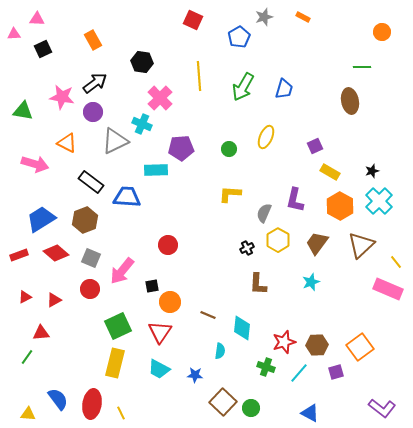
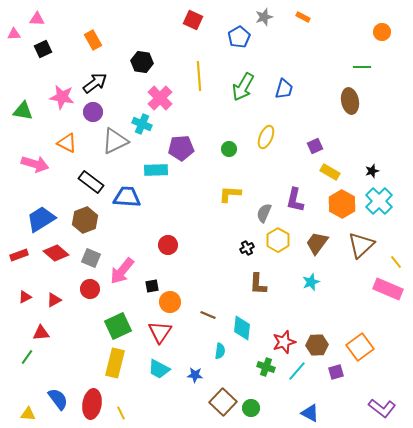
orange hexagon at (340, 206): moved 2 px right, 2 px up
cyan line at (299, 373): moved 2 px left, 2 px up
